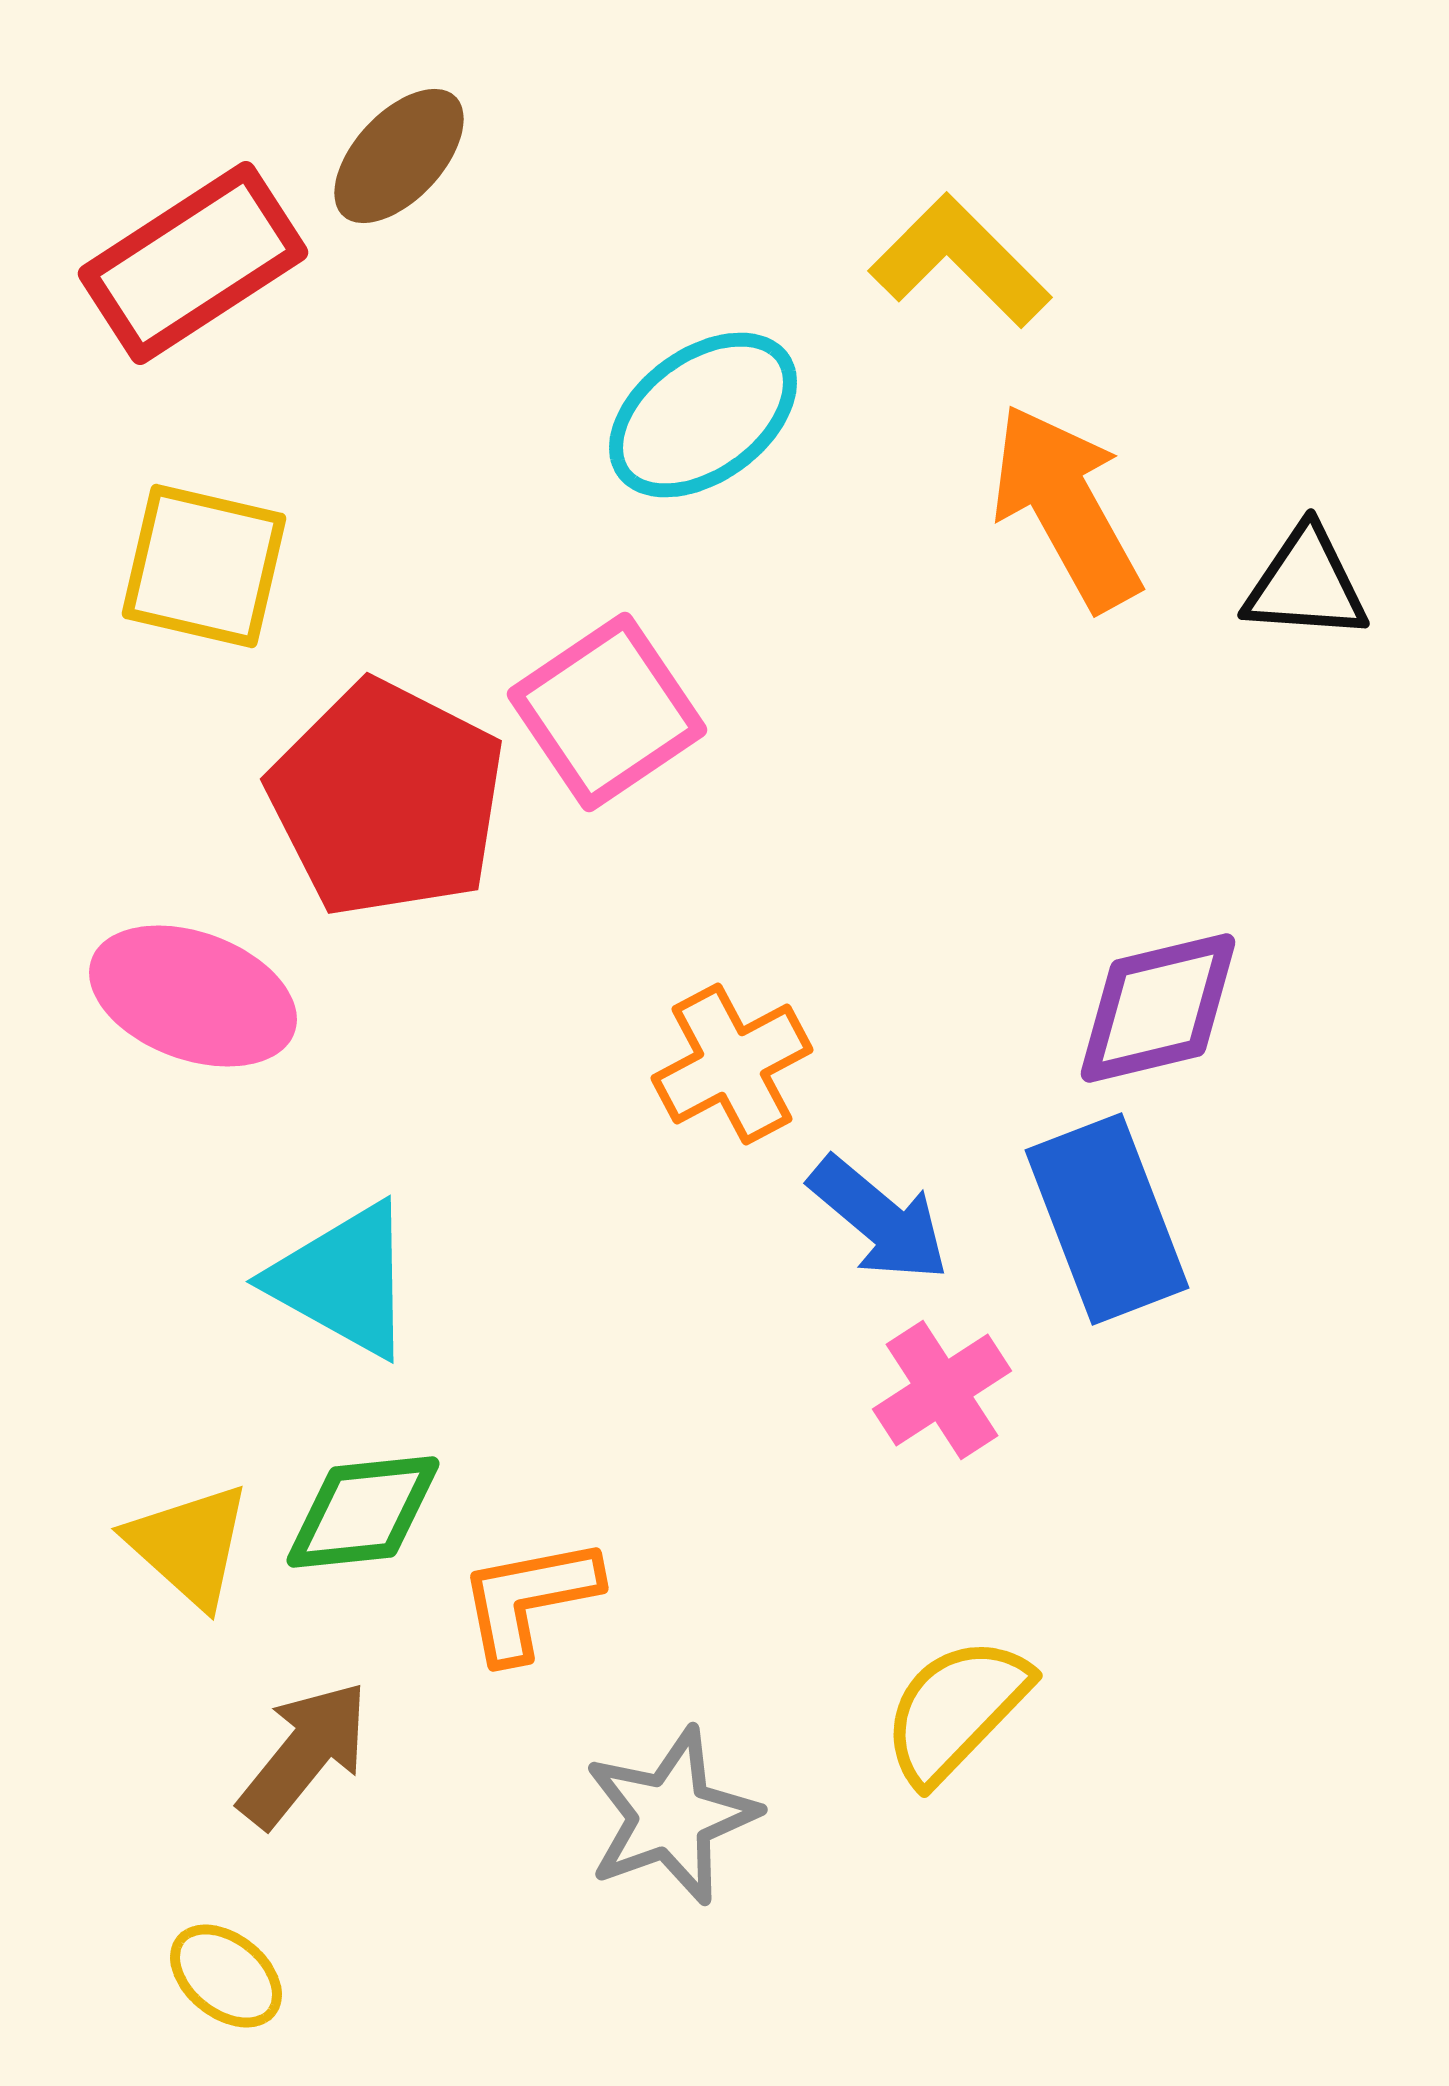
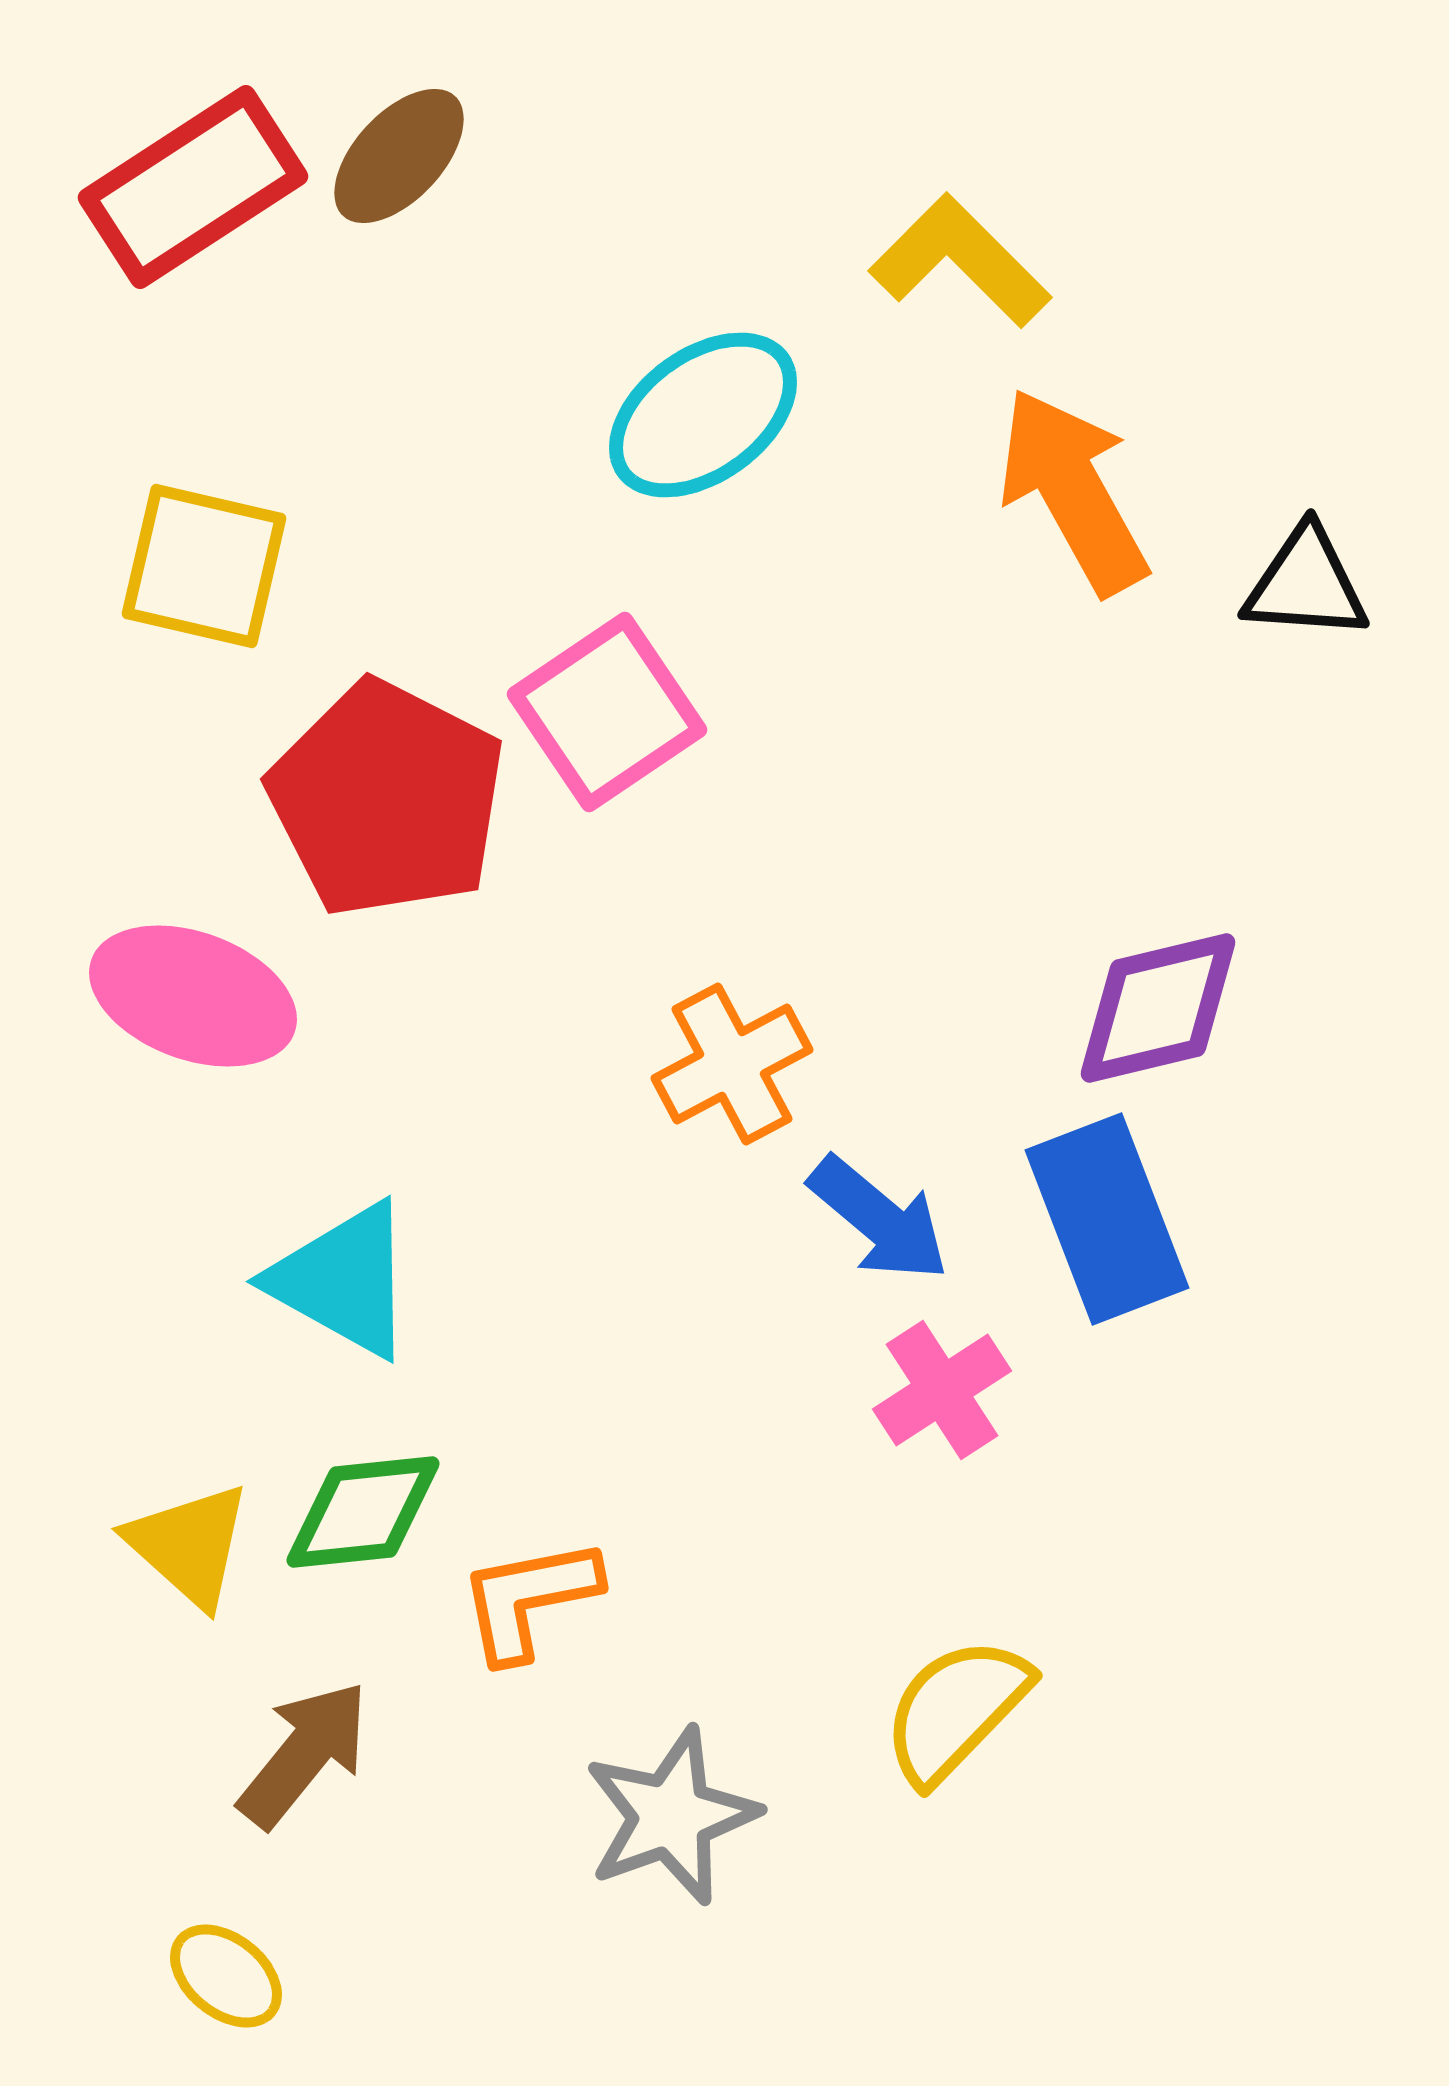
red rectangle: moved 76 px up
orange arrow: moved 7 px right, 16 px up
